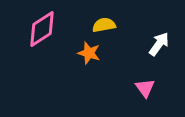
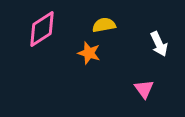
white arrow: rotated 120 degrees clockwise
pink triangle: moved 1 px left, 1 px down
